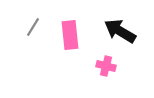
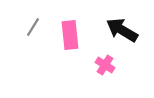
black arrow: moved 2 px right, 1 px up
pink cross: moved 1 px left, 1 px up; rotated 18 degrees clockwise
